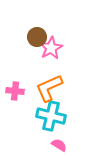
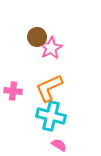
pink cross: moved 2 px left
